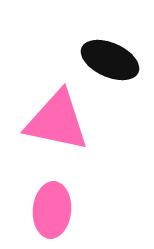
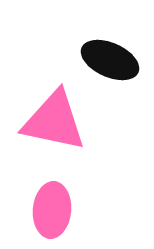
pink triangle: moved 3 px left
